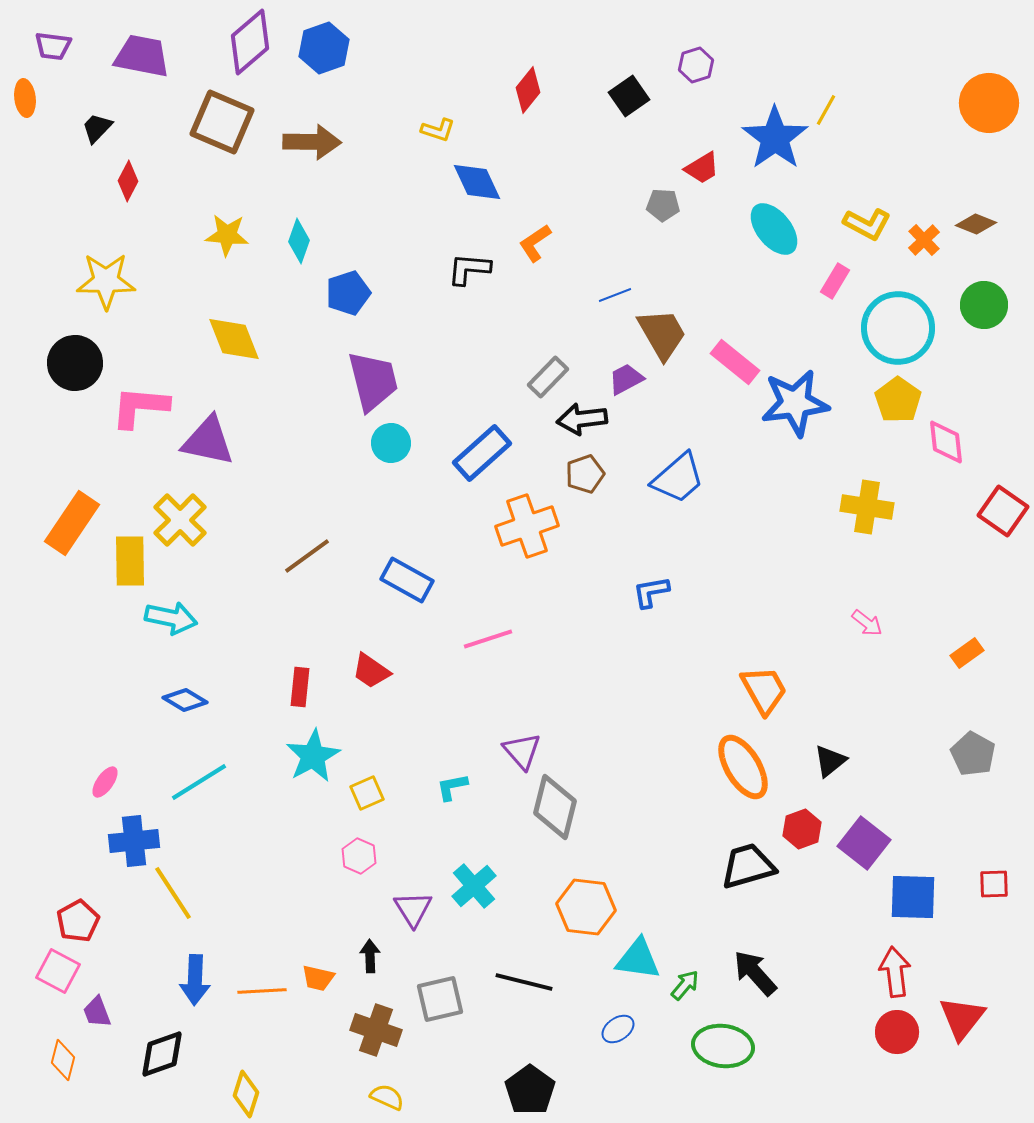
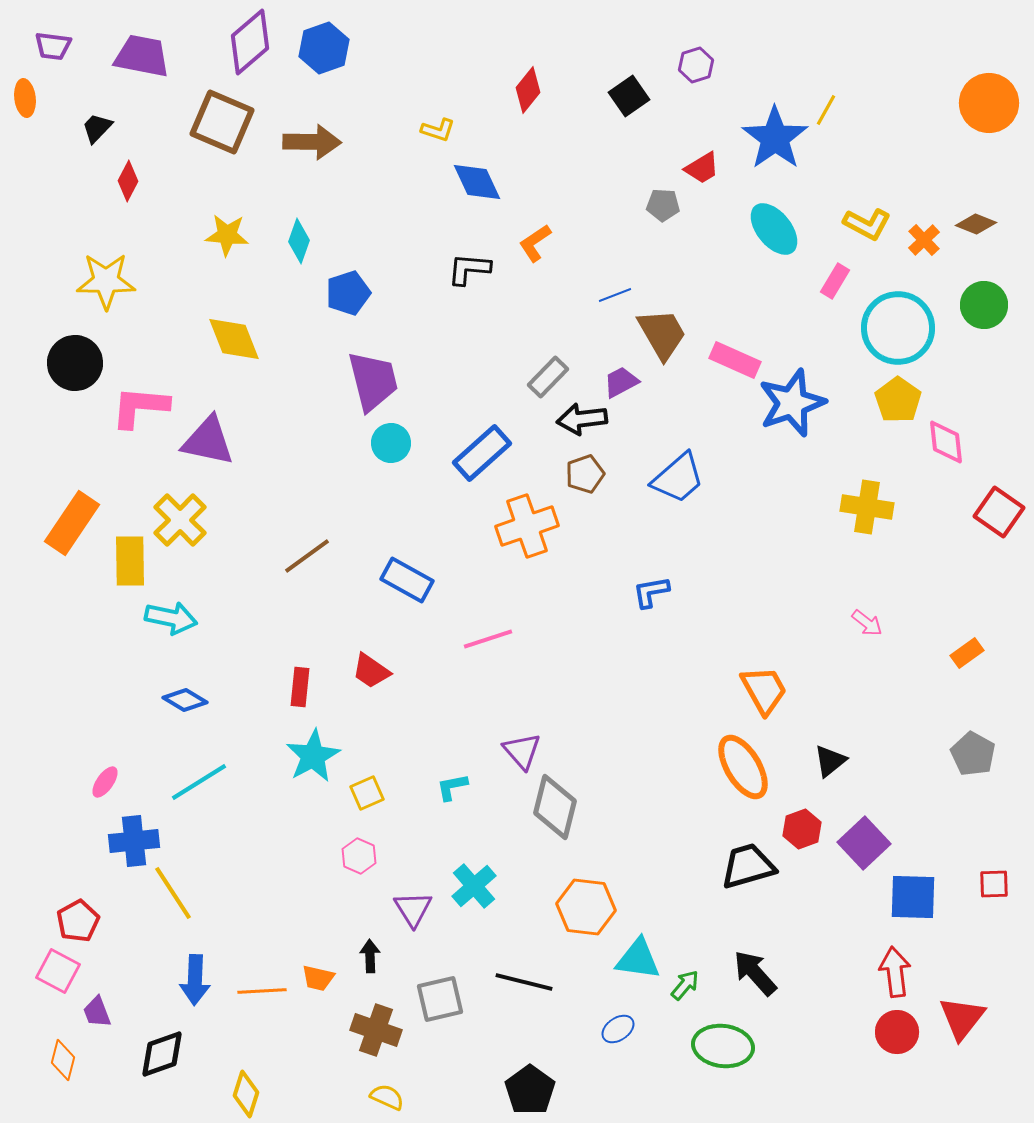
pink rectangle at (735, 362): moved 2 px up; rotated 15 degrees counterclockwise
purple trapezoid at (626, 379): moved 5 px left, 3 px down
blue star at (795, 403): moved 3 px left; rotated 12 degrees counterclockwise
red square at (1003, 511): moved 4 px left, 1 px down
purple square at (864, 843): rotated 9 degrees clockwise
